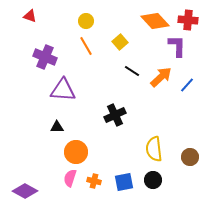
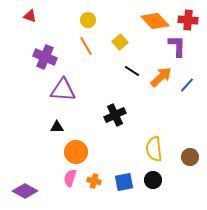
yellow circle: moved 2 px right, 1 px up
